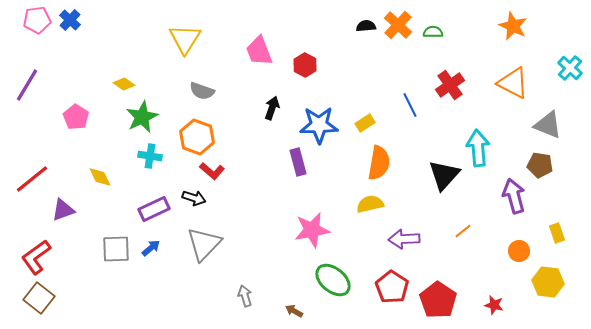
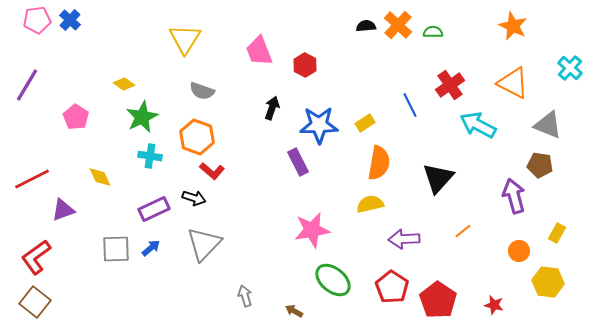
cyan arrow at (478, 148): moved 23 px up; rotated 57 degrees counterclockwise
purple rectangle at (298, 162): rotated 12 degrees counterclockwise
black triangle at (444, 175): moved 6 px left, 3 px down
red line at (32, 179): rotated 12 degrees clockwise
yellow rectangle at (557, 233): rotated 48 degrees clockwise
brown square at (39, 298): moved 4 px left, 4 px down
